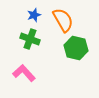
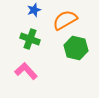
blue star: moved 5 px up
orange semicircle: moved 2 px right; rotated 90 degrees counterclockwise
pink L-shape: moved 2 px right, 2 px up
